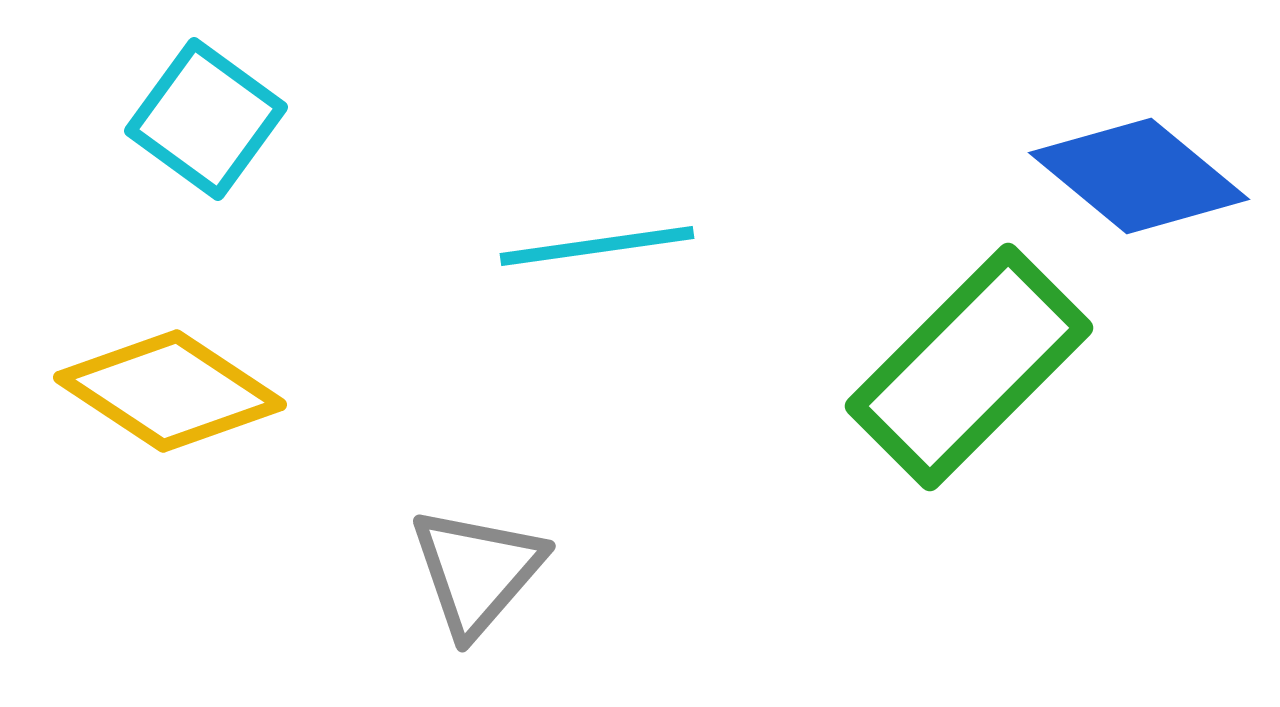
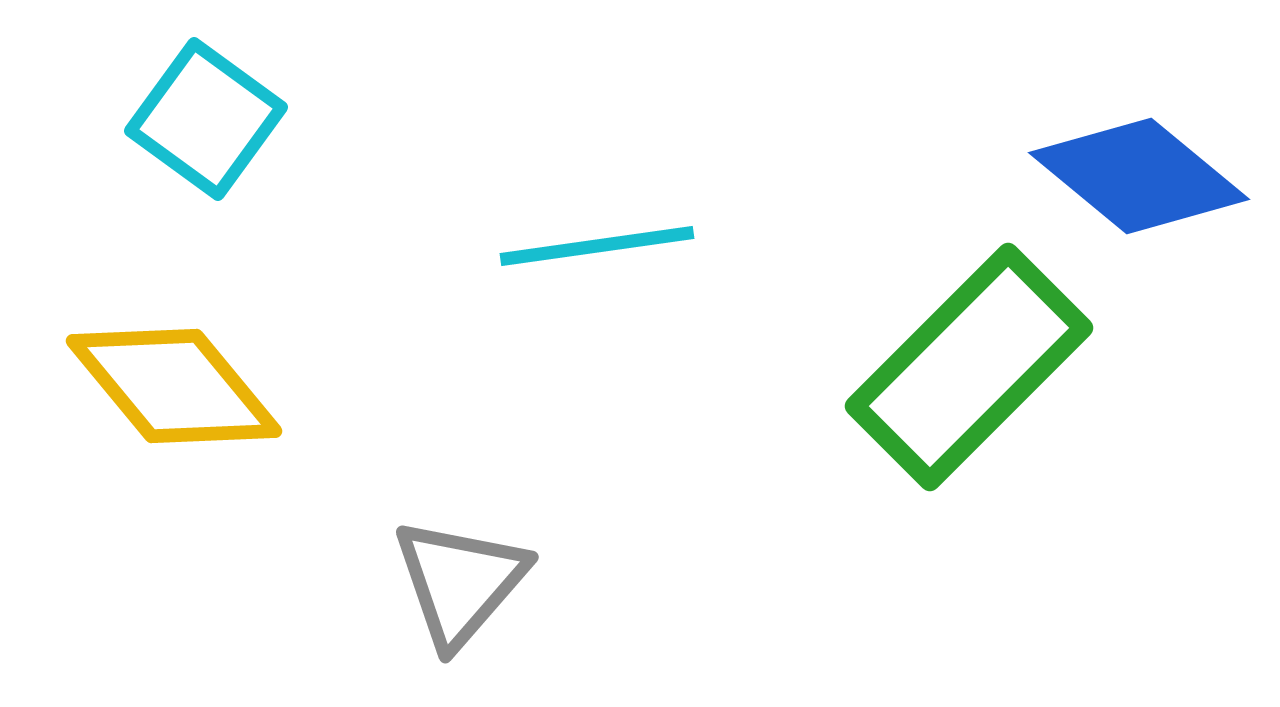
yellow diamond: moved 4 px right, 5 px up; rotated 17 degrees clockwise
gray triangle: moved 17 px left, 11 px down
